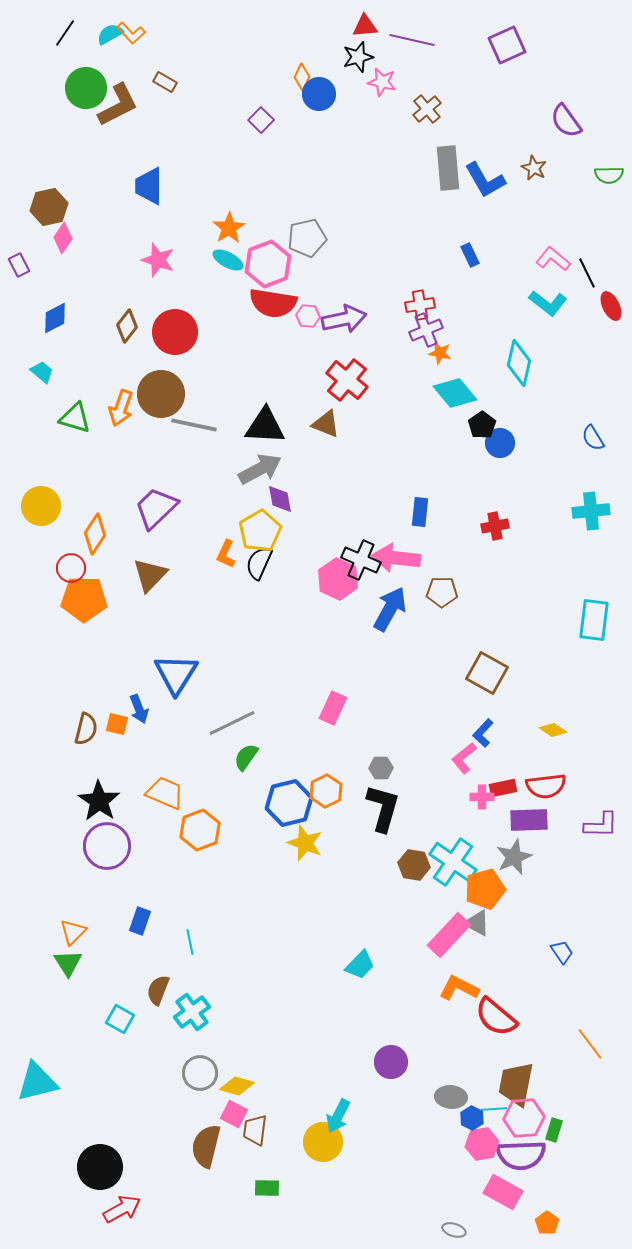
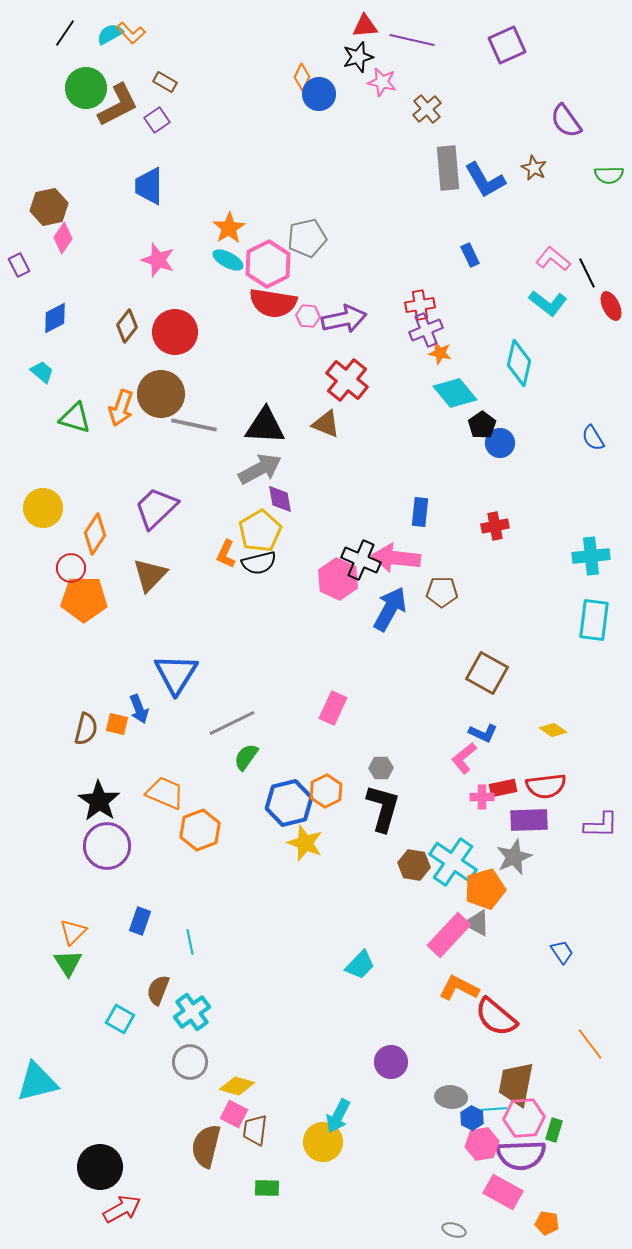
purple square at (261, 120): moved 104 px left; rotated 10 degrees clockwise
pink hexagon at (268, 264): rotated 6 degrees counterclockwise
yellow circle at (41, 506): moved 2 px right, 2 px down
cyan cross at (591, 511): moved 45 px down
black semicircle at (259, 563): rotated 128 degrees counterclockwise
blue L-shape at (483, 733): rotated 108 degrees counterclockwise
gray circle at (200, 1073): moved 10 px left, 11 px up
orange pentagon at (547, 1223): rotated 25 degrees counterclockwise
